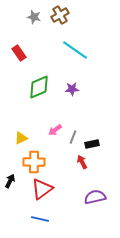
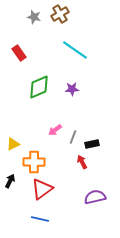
brown cross: moved 1 px up
yellow triangle: moved 8 px left, 6 px down
